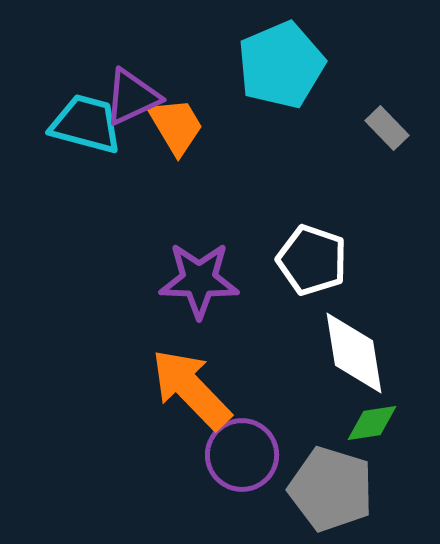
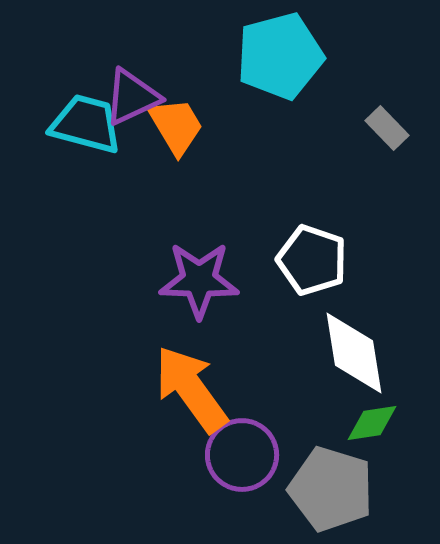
cyan pentagon: moved 1 px left, 9 px up; rotated 8 degrees clockwise
orange arrow: rotated 8 degrees clockwise
